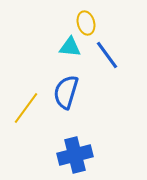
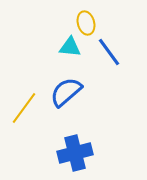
blue line: moved 2 px right, 3 px up
blue semicircle: rotated 32 degrees clockwise
yellow line: moved 2 px left
blue cross: moved 2 px up
